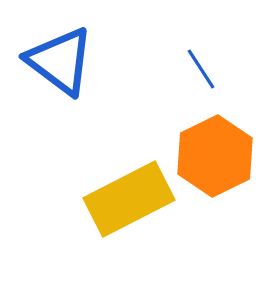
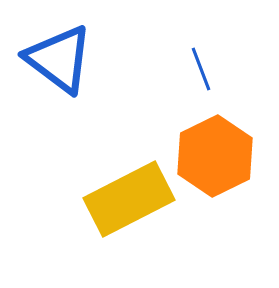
blue triangle: moved 1 px left, 2 px up
blue line: rotated 12 degrees clockwise
